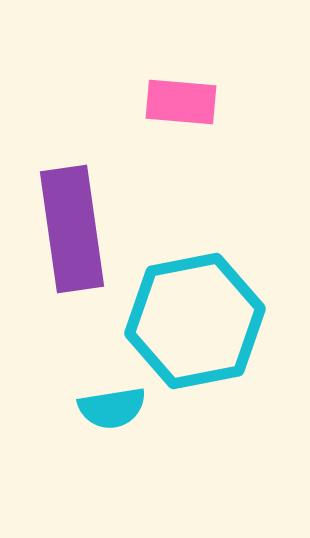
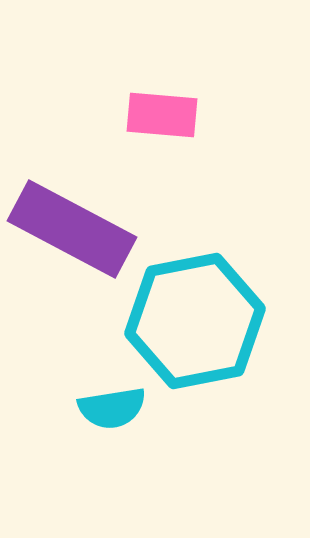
pink rectangle: moved 19 px left, 13 px down
purple rectangle: rotated 54 degrees counterclockwise
